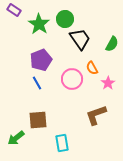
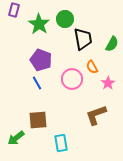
purple rectangle: rotated 72 degrees clockwise
black trapezoid: moved 3 px right; rotated 25 degrees clockwise
purple pentagon: rotated 30 degrees counterclockwise
orange semicircle: moved 1 px up
cyan rectangle: moved 1 px left
